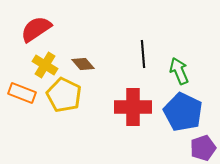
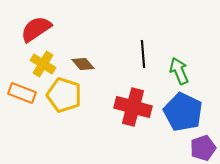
yellow cross: moved 2 px left, 1 px up
yellow pentagon: rotated 8 degrees counterclockwise
red cross: rotated 15 degrees clockwise
